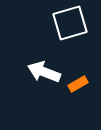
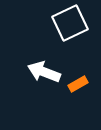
white square: rotated 9 degrees counterclockwise
